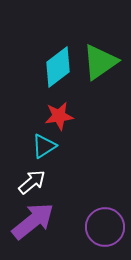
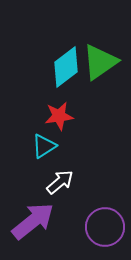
cyan diamond: moved 8 px right
white arrow: moved 28 px right
